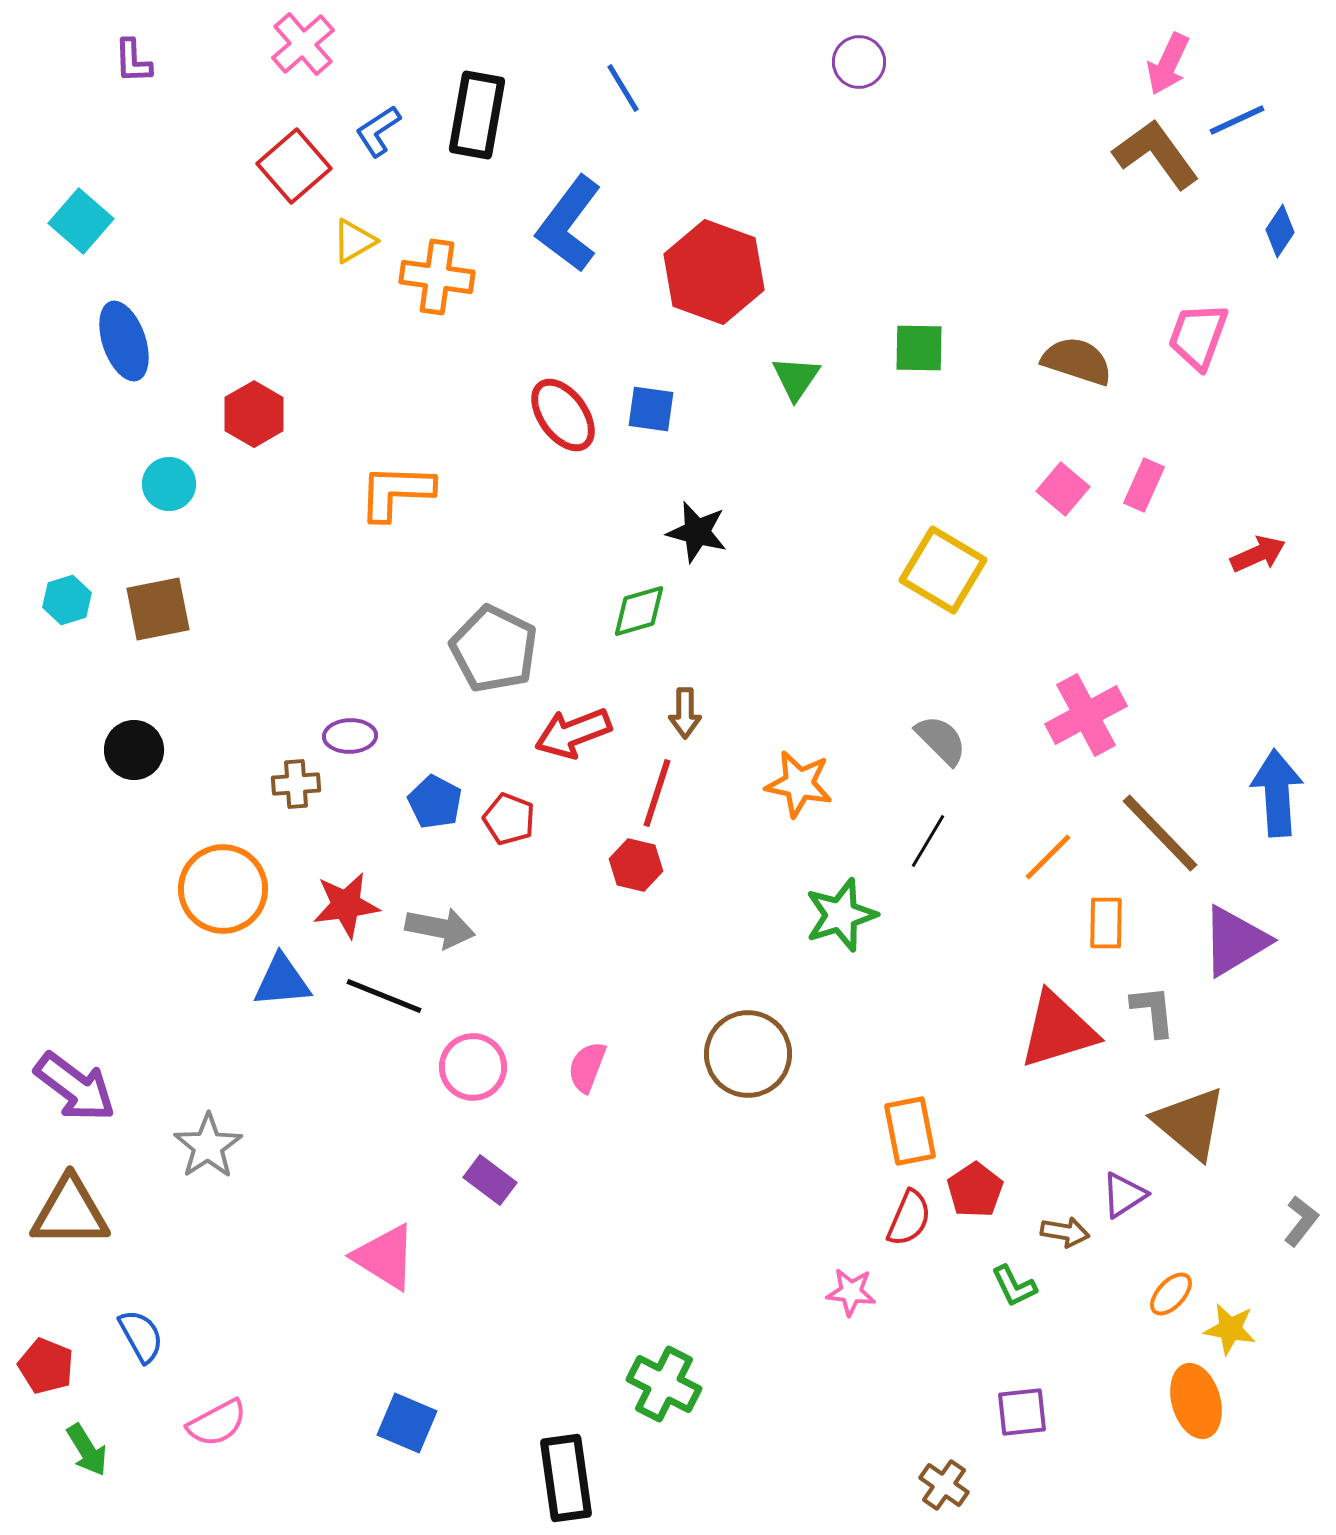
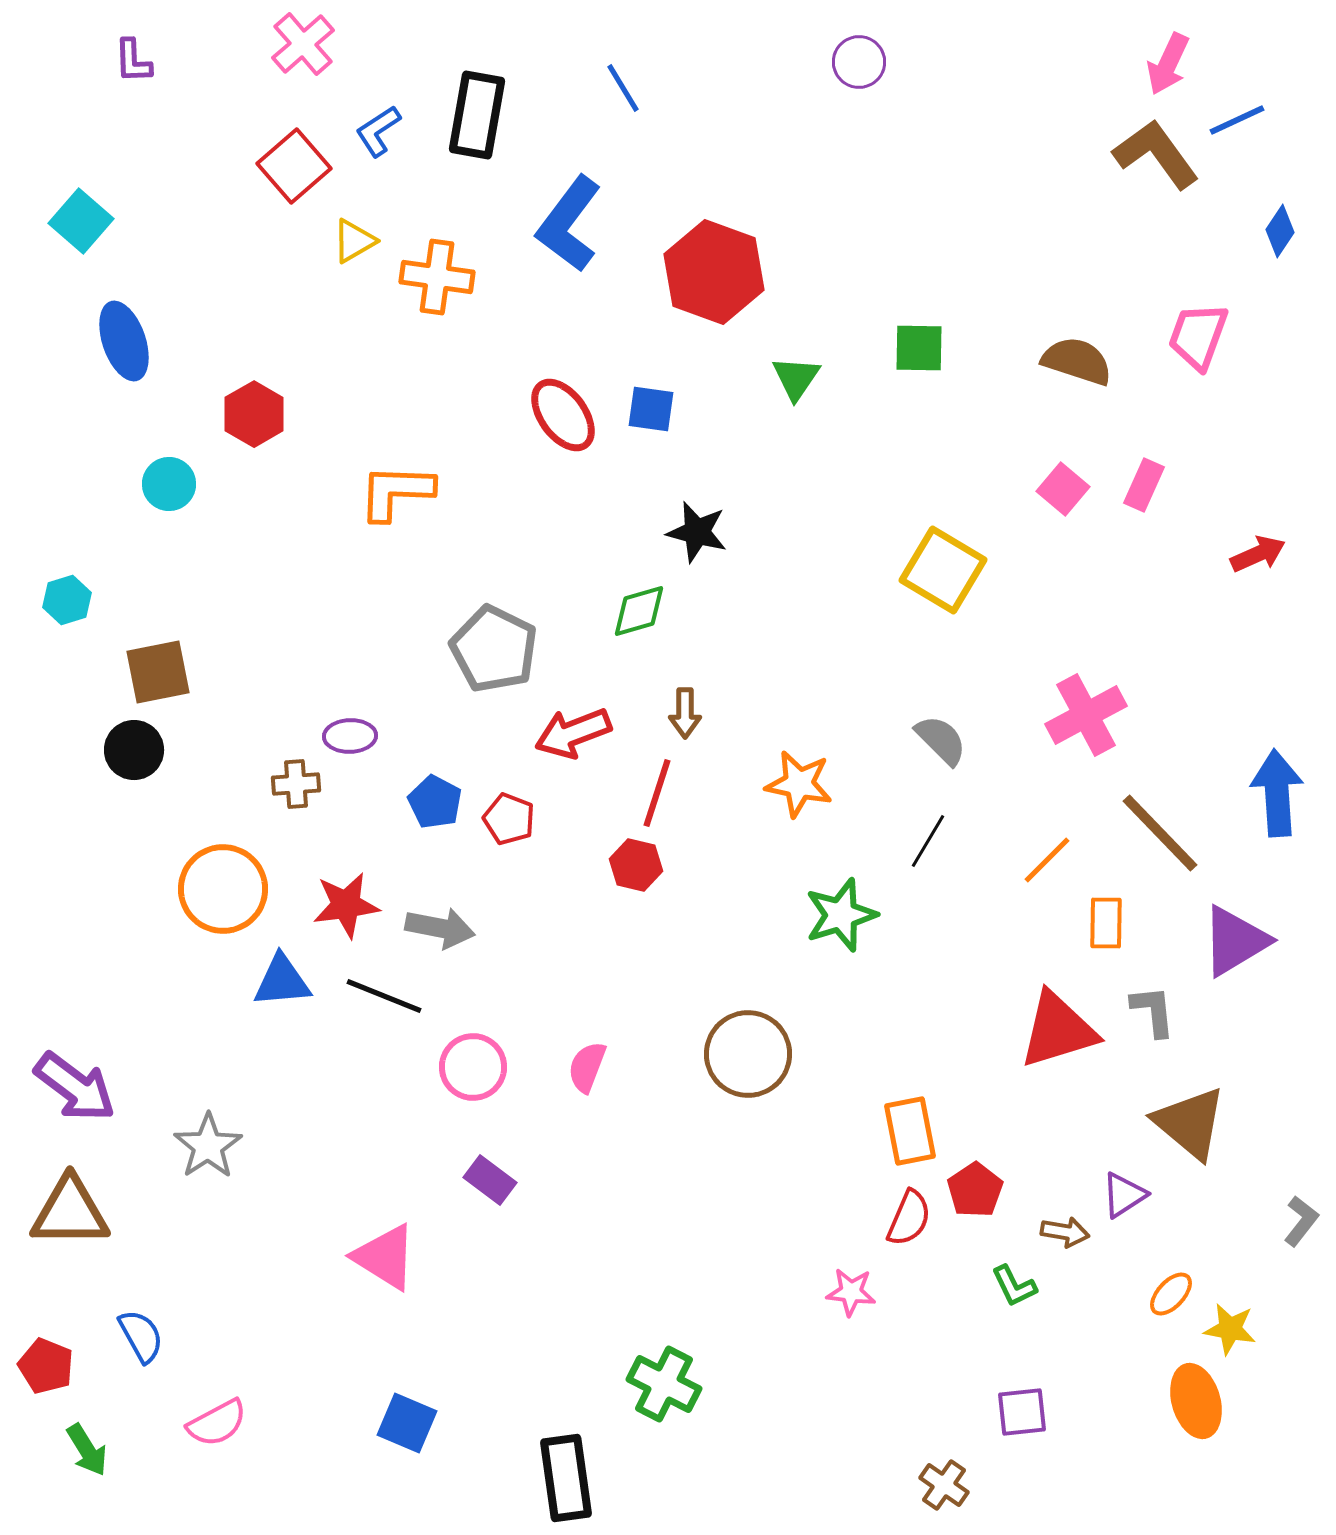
brown square at (158, 609): moved 63 px down
orange line at (1048, 857): moved 1 px left, 3 px down
